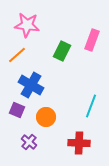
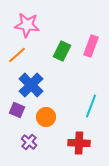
pink rectangle: moved 1 px left, 6 px down
blue cross: rotated 15 degrees clockwise
